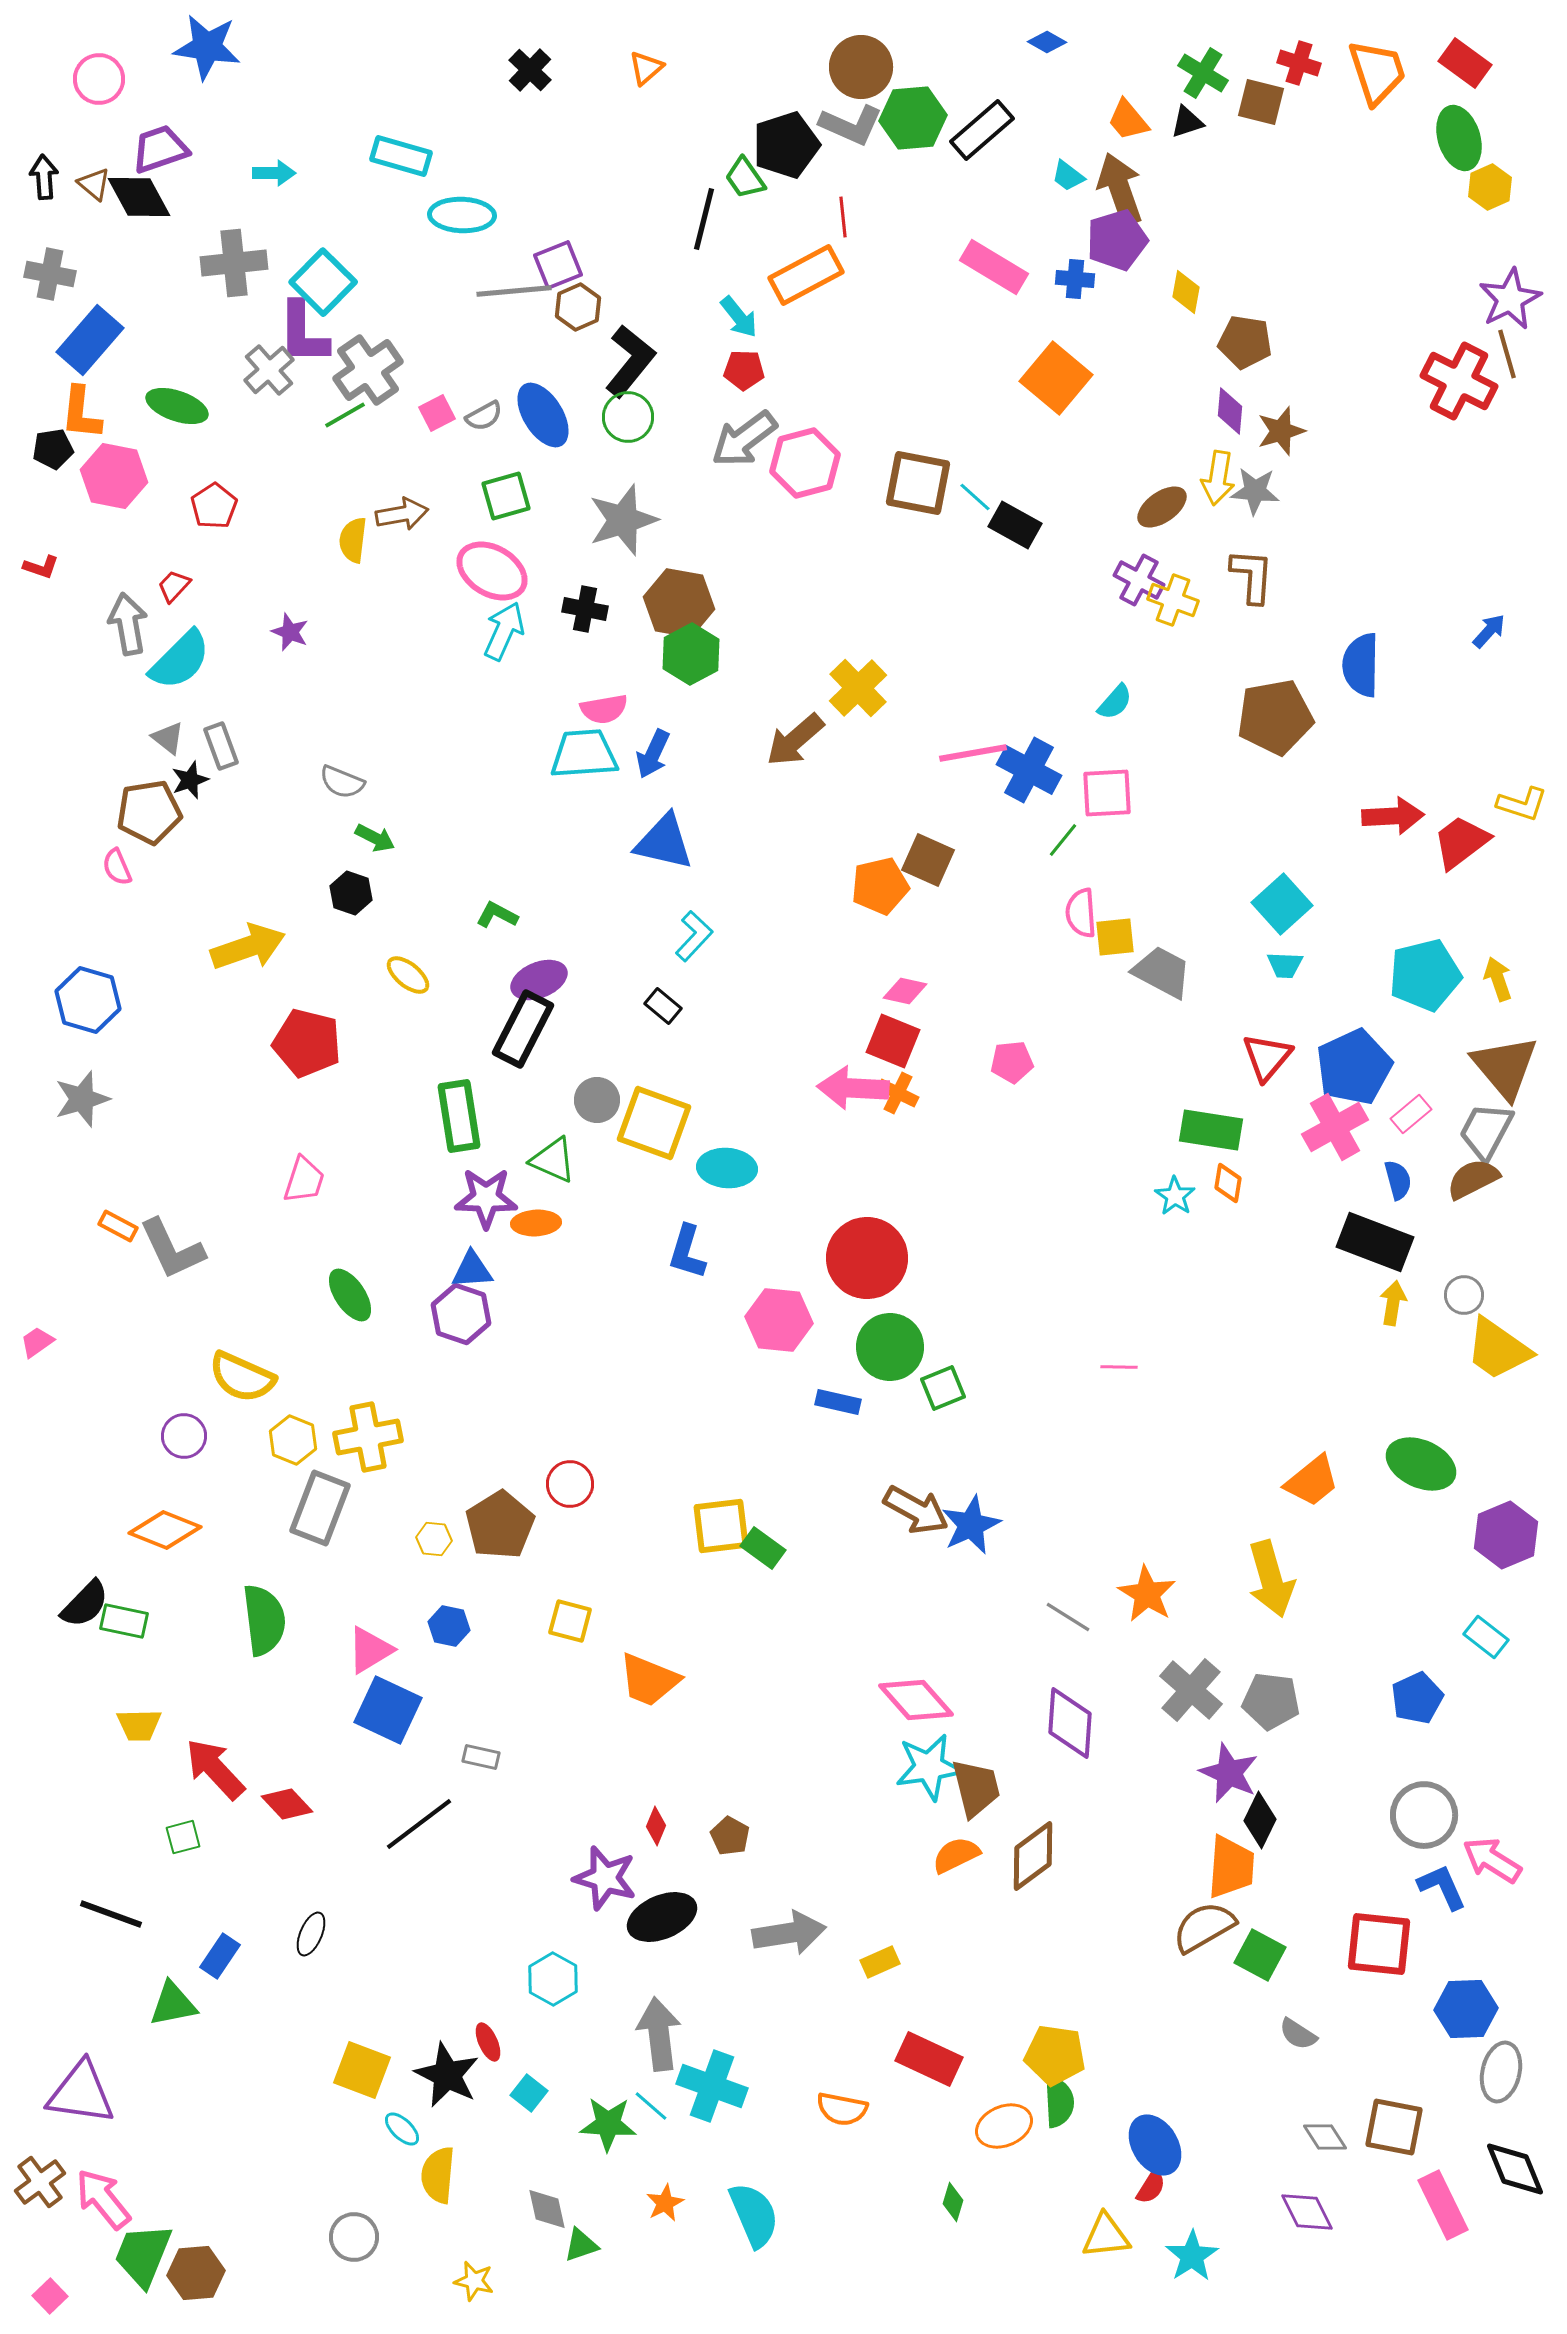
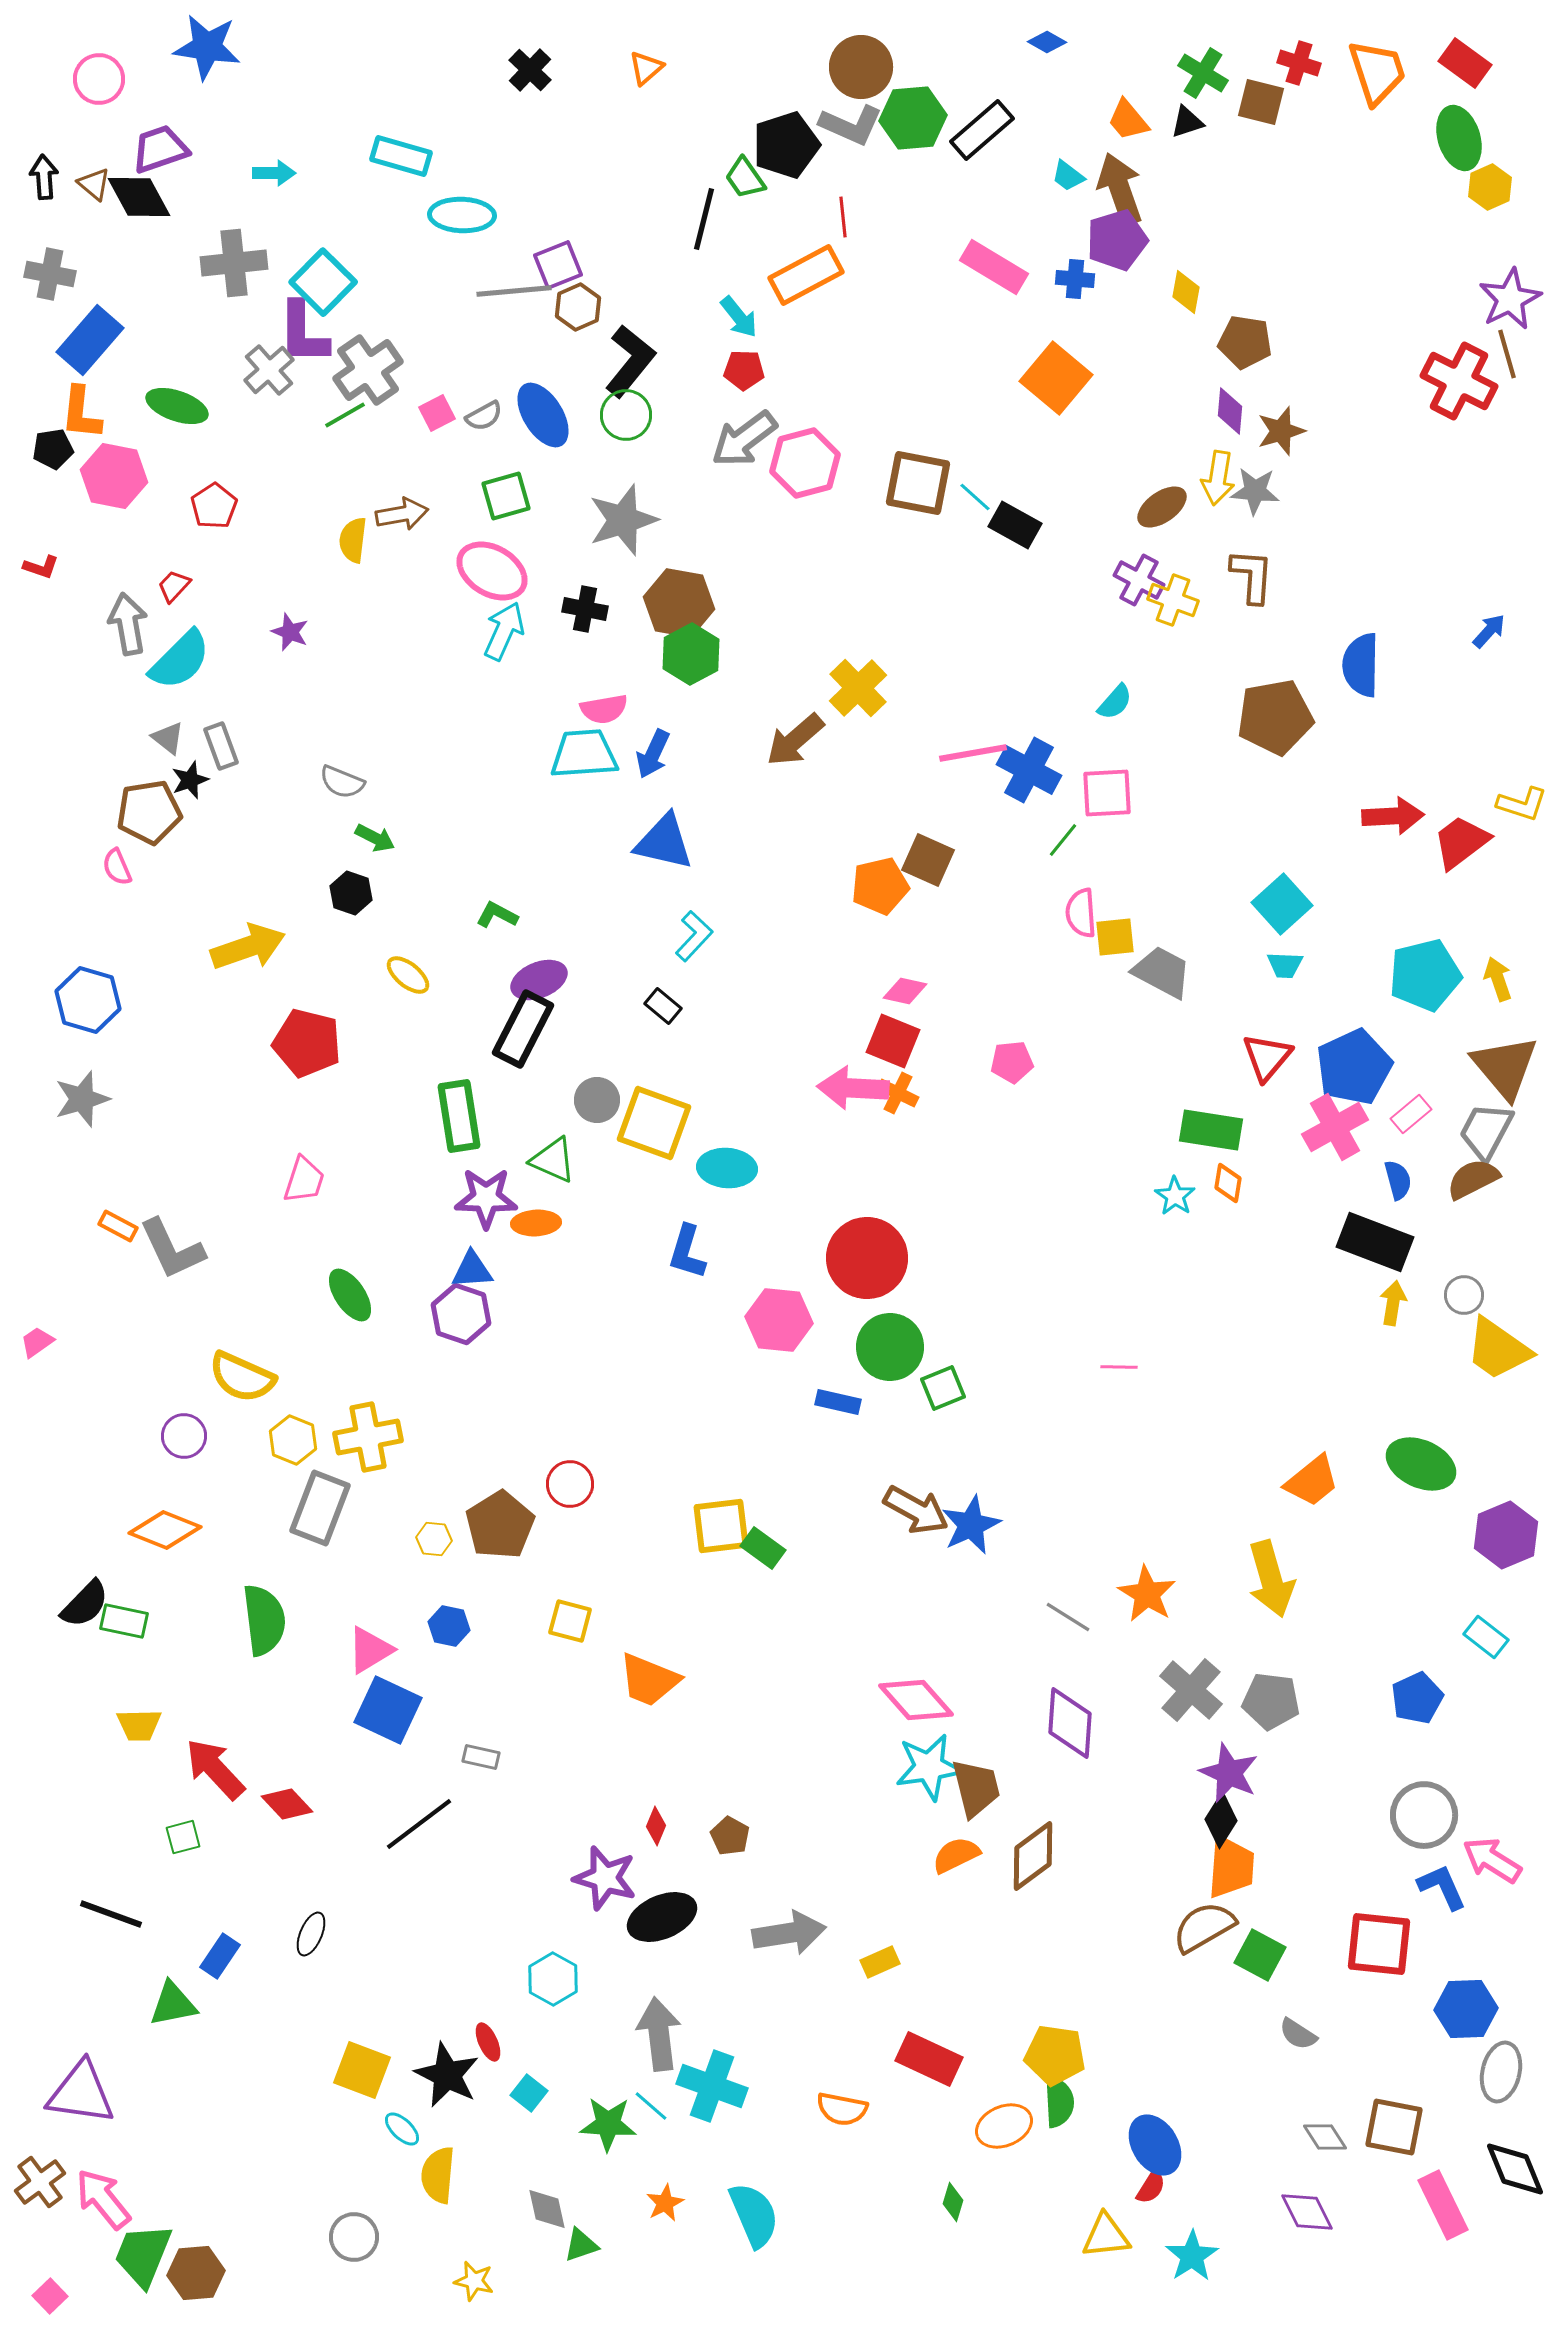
green circle at (628, 417): moved 2 px left, 2 px up
black diamond at (1260, 1820): moved 39 px left; rotated 6 degrees clockwise
